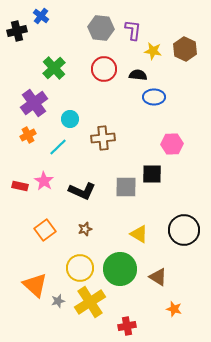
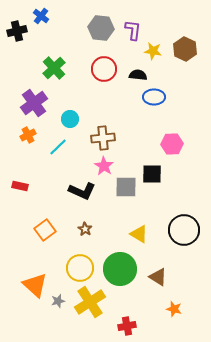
pink star: moved 60 px right, 15 px up
brown star: rotated 24 degrees counterclockwise
